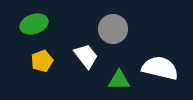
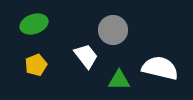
gray circle: moved 1 px down
yellow pentagon: moved 6 px left, 4 px down
